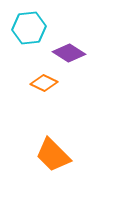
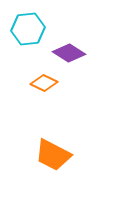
cyan hexagon: moved 1 px left, 1 px down
orange trapezoid: rotated 18 degrees counterclockwise
